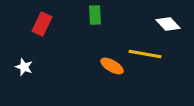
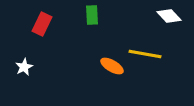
green rectangle: moved 3 px left
white diamond: moved 1 px right, 8 px up
white star: rotated 24 degrees clockwise
